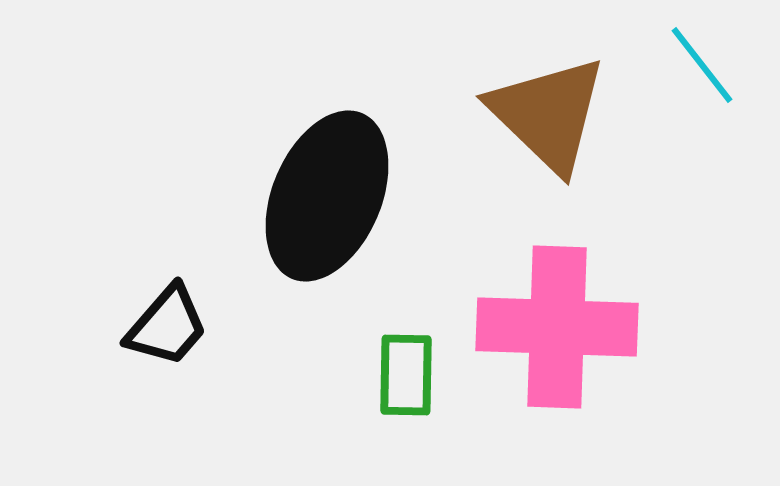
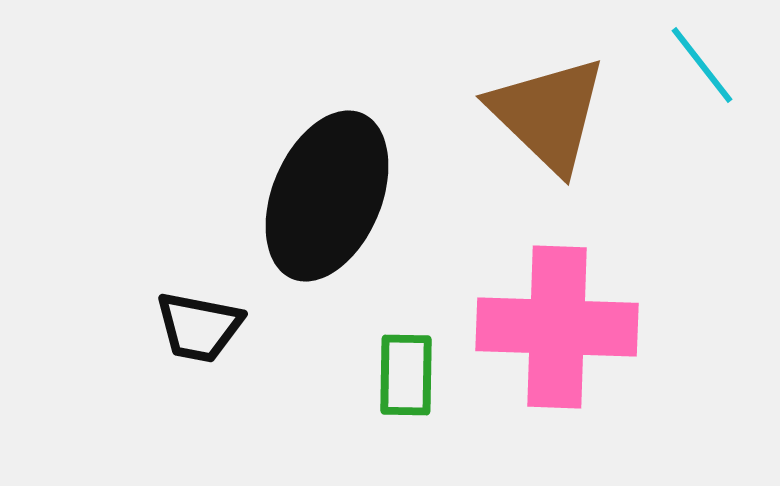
black trapezoid: moved 32 px right, 1 px down; rotated 60 degrees clockwise
